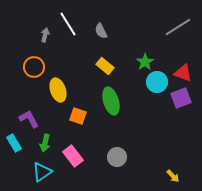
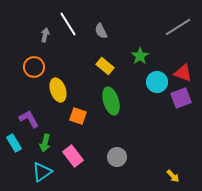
green star: moved 5 px left, 6 px up
